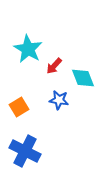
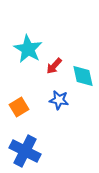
cyan diamond: moved 2 px up; rotated 10 degrees clockwise
